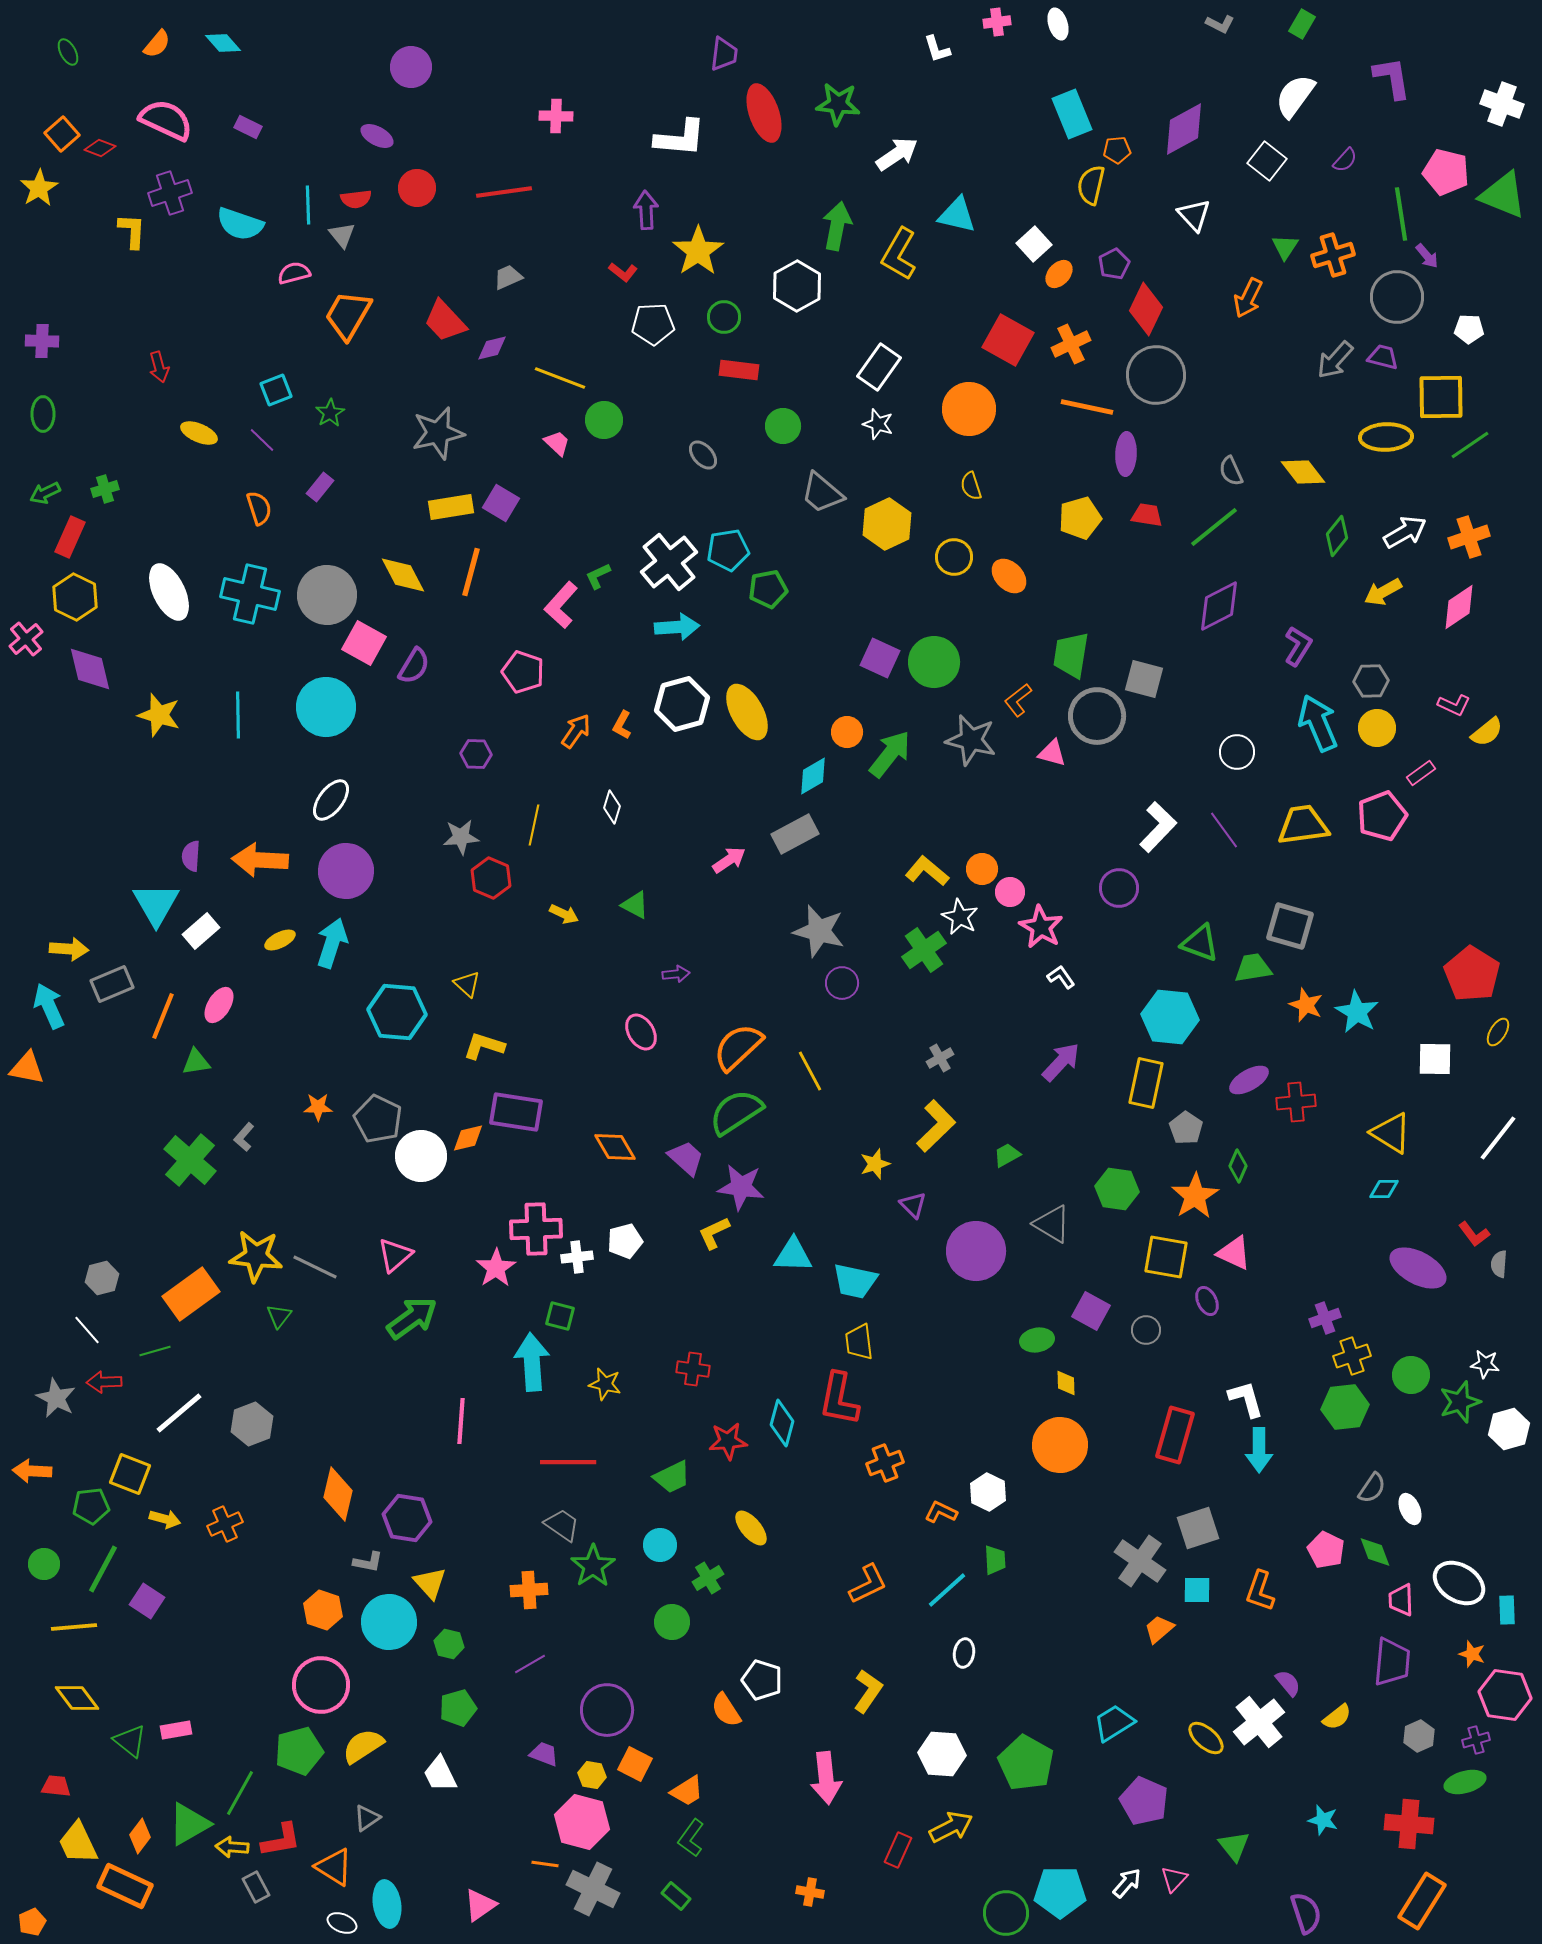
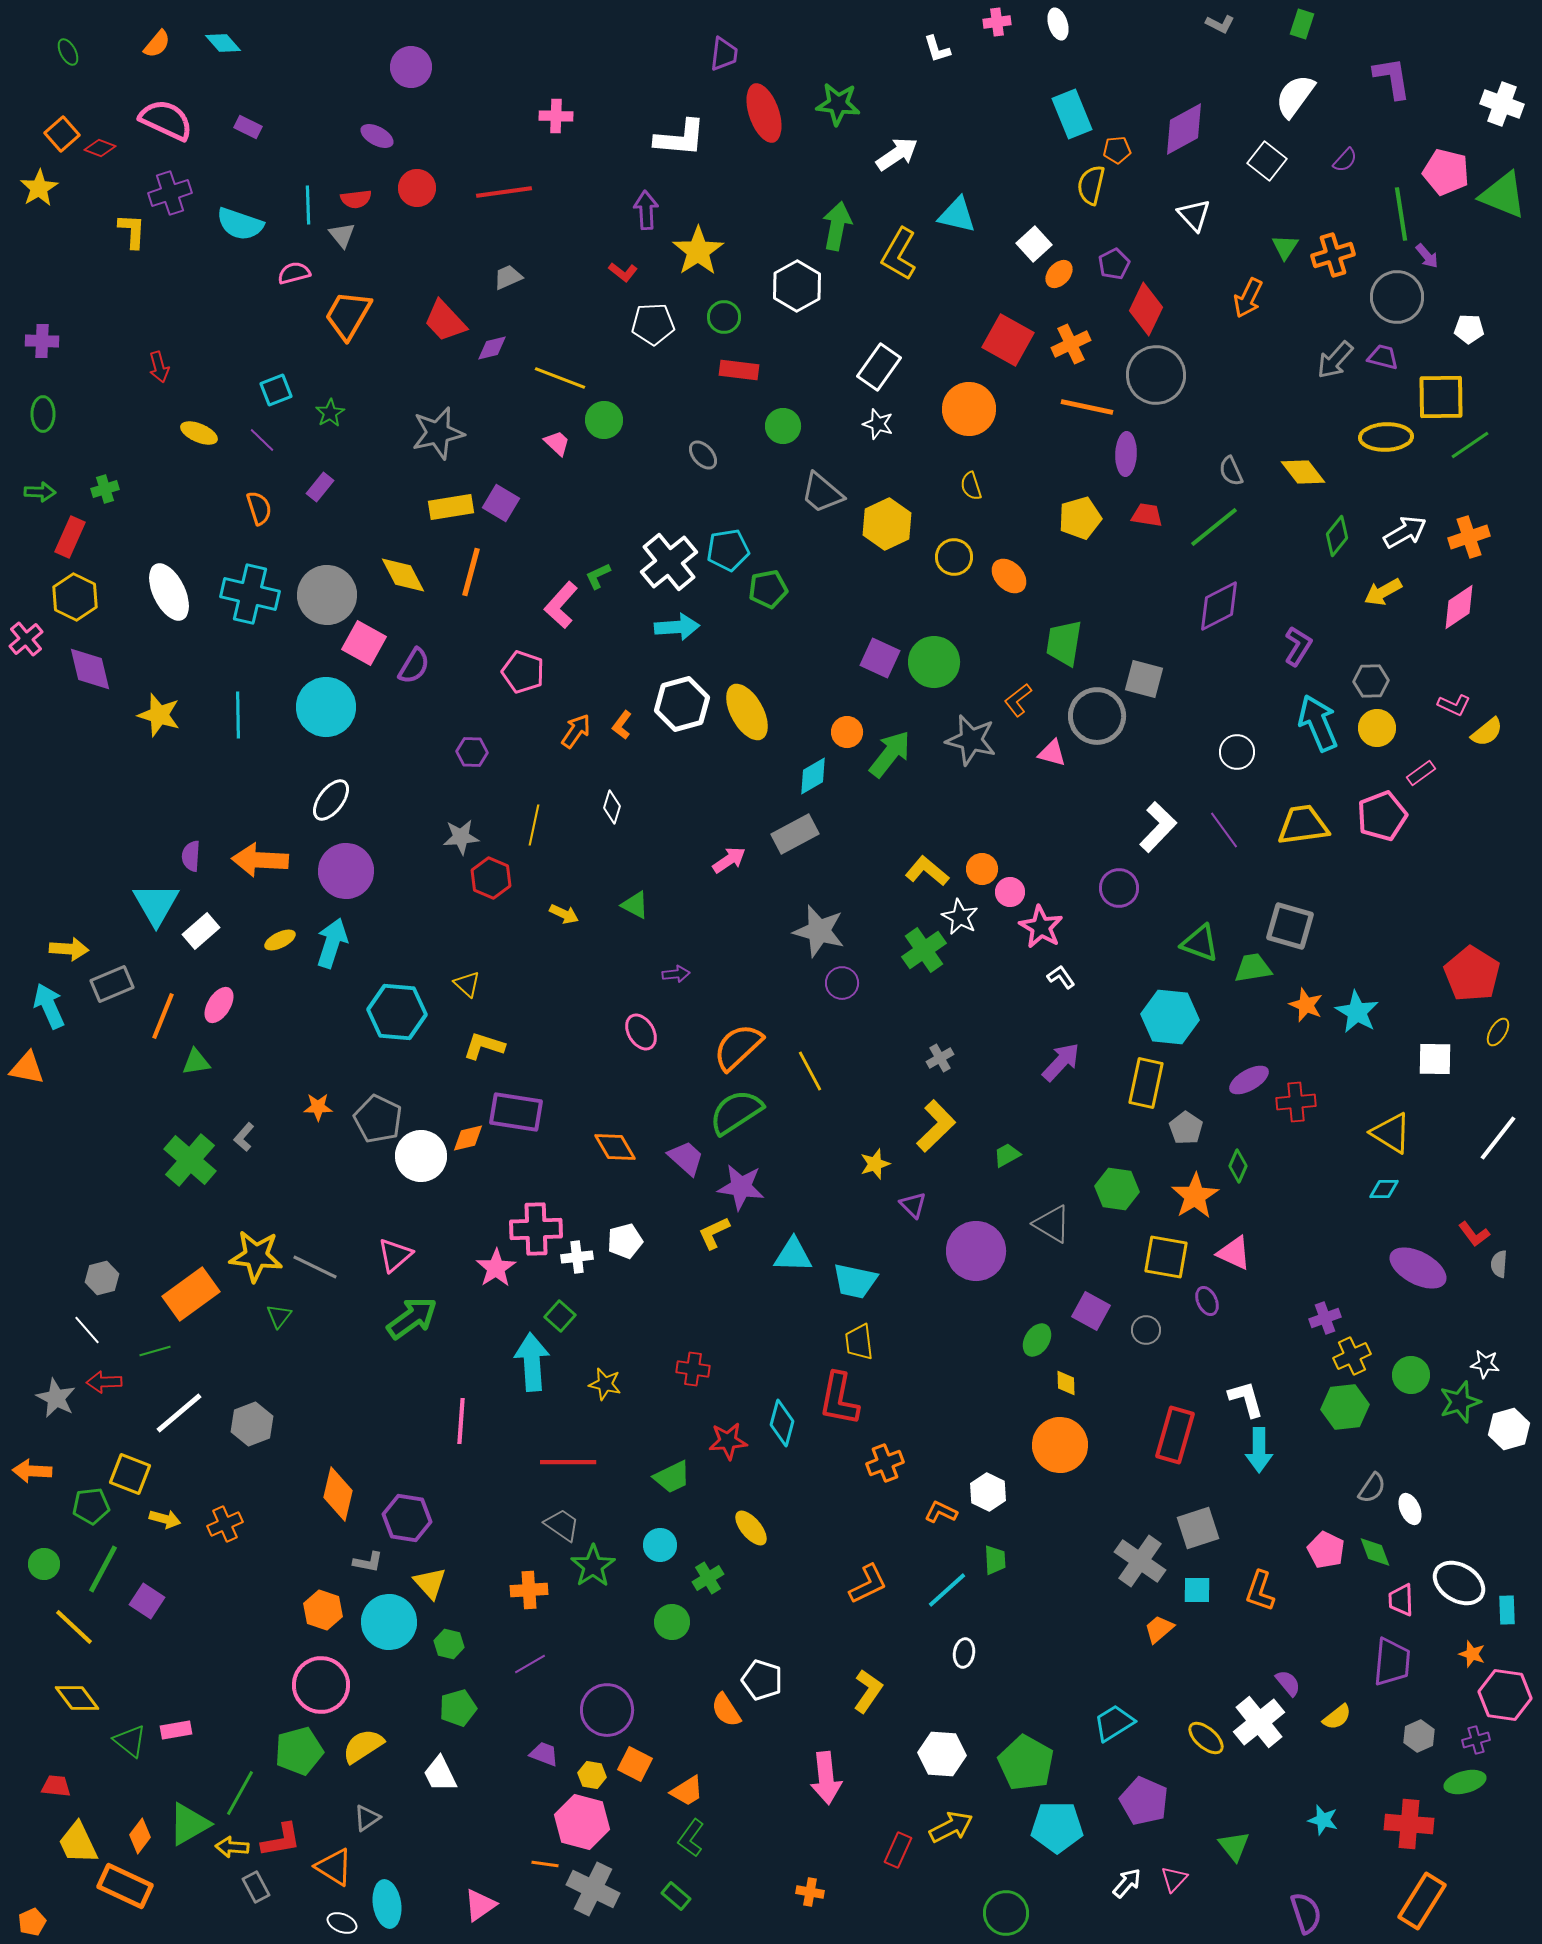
green rectangle at (1302, 24): rotated 12 degrees counterclockwise
green arrow at (45, 493): moved 5 px left, 1 px up; rotated 152 degrees counterclockwise
green trapezoid at (1071, 655): moved 7 px left, 12 px up
orange L-shape at (622, 725): rotated 8 degrees clockwise
purple hexagon at (476, 754): moved 4 px left, 2 px up
green square at (560, 1316): rotated 28 degrees clockwise
green ellipse at (1037, 1340): rotated 48 degrees counterclockwise
yellow cross at (1352, 1356): rotated 6 degrees counterclockwise
yellow line at (74, 1627): rotated 48 degrees clockwise
cyan pentagon at (1060, 1892): moved 3 px left, 65 px up
